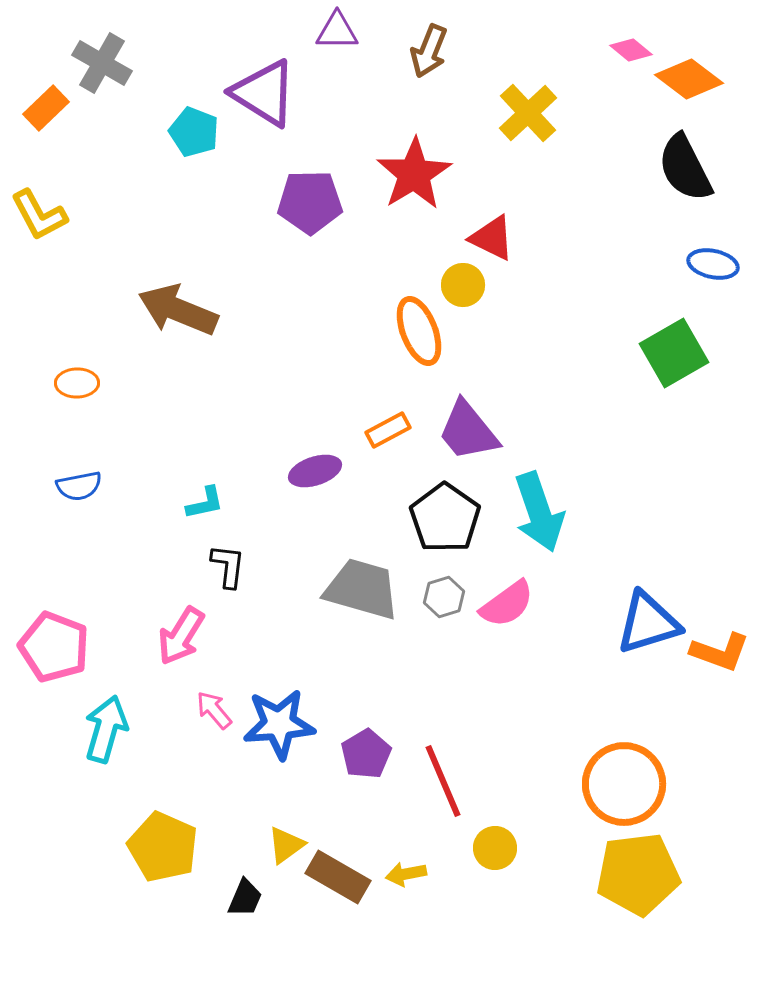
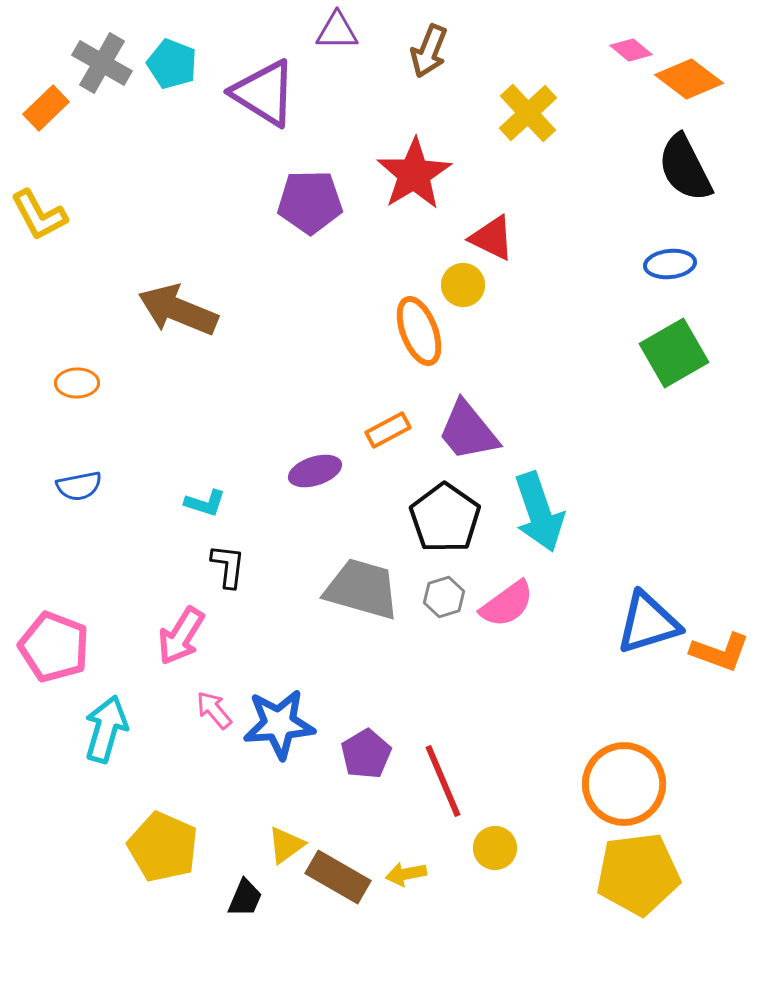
cyan pentagon at (194, 132): moved 22 px left, 68 px up
blue ellipse at (713, 264): moved 43 px left; rotated 18 degrees counterclockwise
cyan L-shape at (205, 503): rotated 30 degrees clockwise
